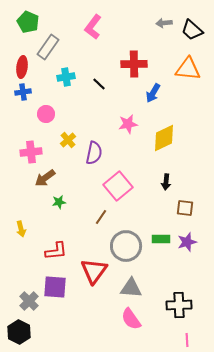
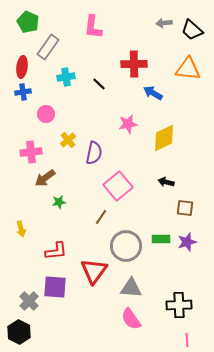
pink L-shape: rotated 30 degrees counterclockwise
blue arrow: rotated 90 degrees clockwise
black arrow: rotated 98 degrees clockwise
